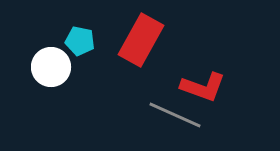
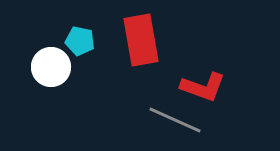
red rectangle: rotated 39 degrees counterclockwise
gray line: moved 5 px down
